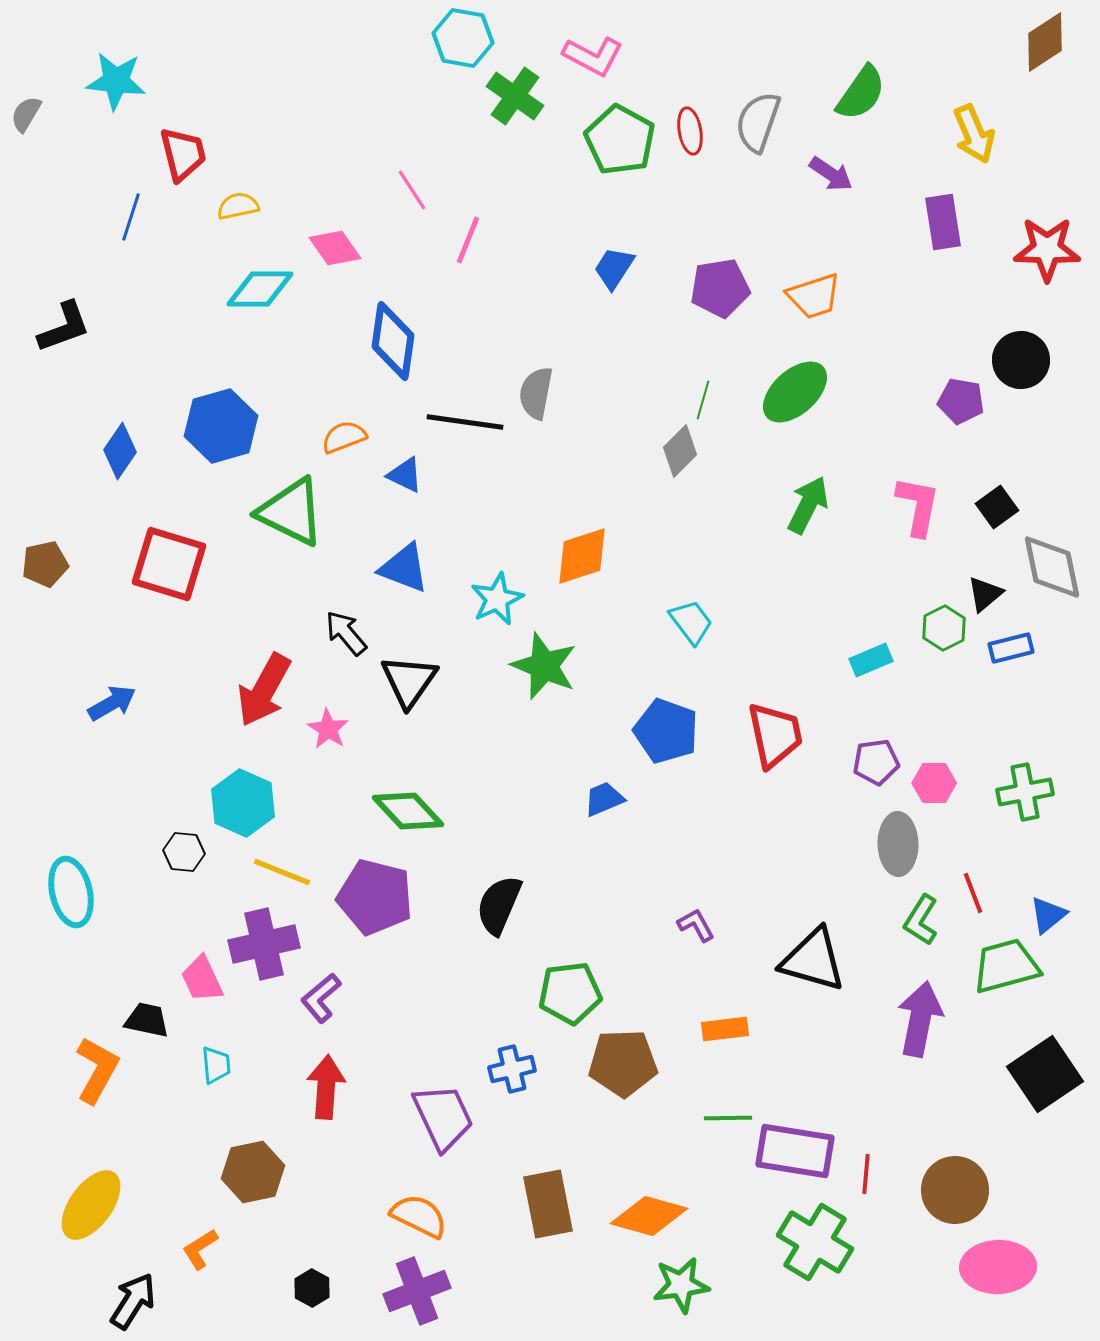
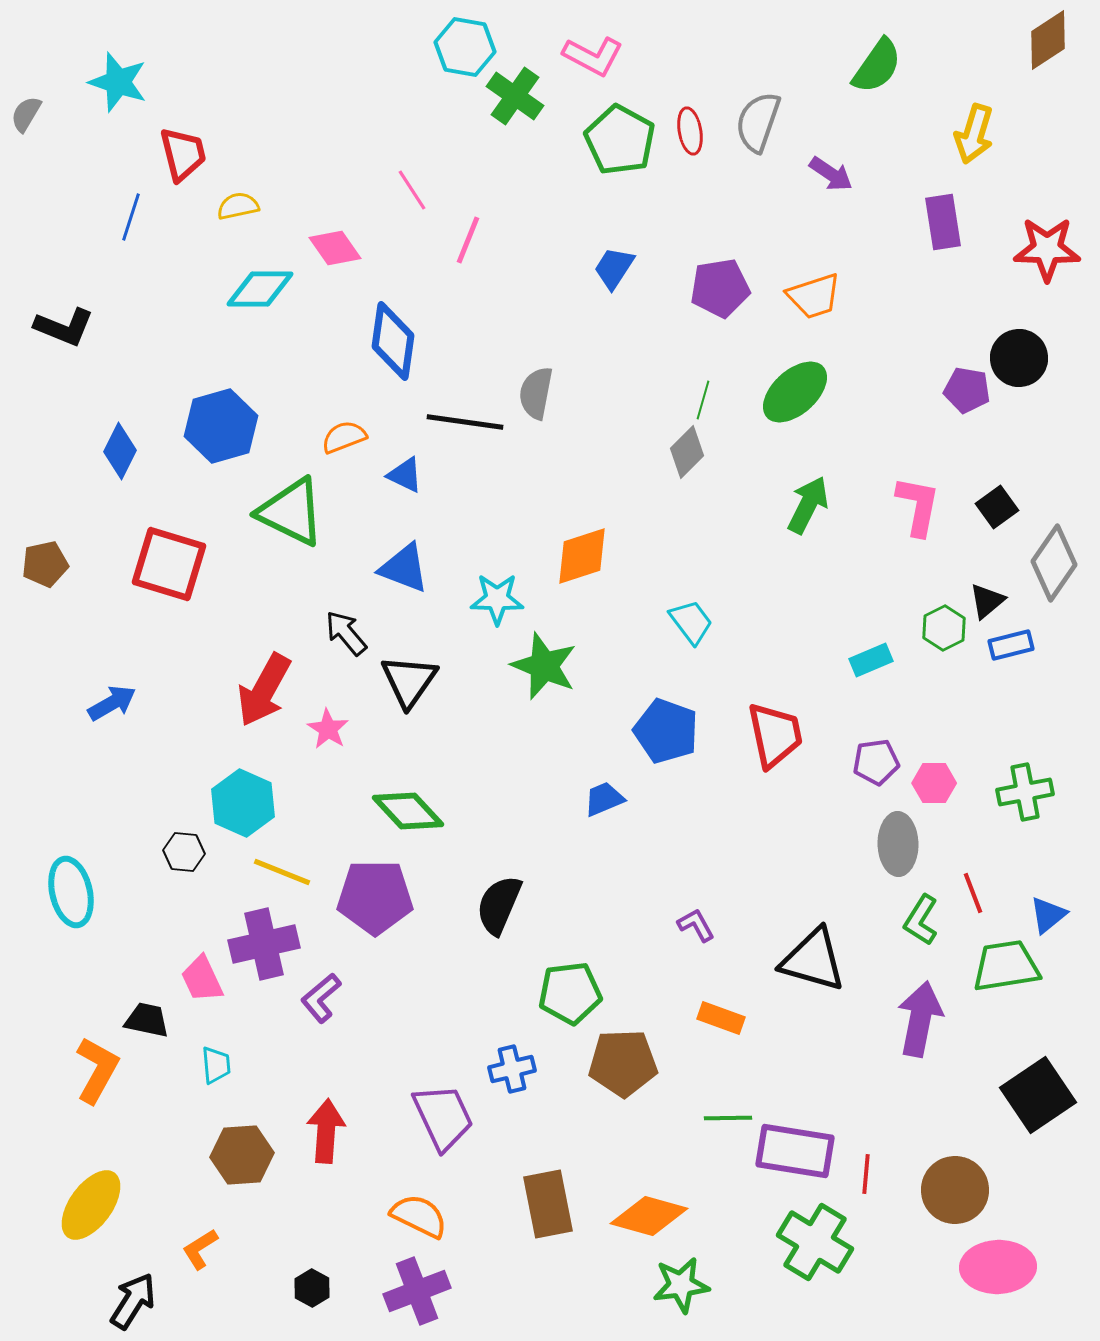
cyan hexagon at (463, 38): moved 2 px right, 9 px down
brown diamond at (1045, 42): moved 3 px right, 2 px up
cyan star at (116, 81): moved 2 px right, 1 px down; rotated 12 degrees clockwise
green semicircle at (861, 93): moved 16 px right, 27 px up
yellow arrow at (974, 134): rotated 40 degrees clockwise
black L-shape at (64, 327): rotated 42 degrees clockwise
black circle at (1021, 360): moved 2 px left, 2 px up
purple pentagon at (961, 401): moved 6 px right, 11 px up
blue diamond at (120, 451): rotated 8 degrees counterclockwise
gray diamond at (680, 451): moved 7 px right, 1 px down
gray diamond at (1052, 567): moved 2 px right, 4 px up; rotated 46 degrees clockwise
black triangle at (985, 594): moved 2 px right, 7 px down
cyan star at (497, 599): rotated 26 degrees clockwise
blue rectangle at (1011, 648): moved 3 px up
purple pentagon at (375, 897): rotated 14 degrees counterclockwise
green trapezoid at (1006, 966): rotated 6 degrees clockwise
orange rectangle at (725, 1029): moved 4 px left, 11 px up; rotated 27 degrees clockwise
black square at (1045, 1074): moved 7 px left, 21 px down
red arrow at (326, 1087): moved 44 px down
brown hexagon at (253, 1172): moved 11 px left, 17 px up; rotated 8 degrees clockwise
